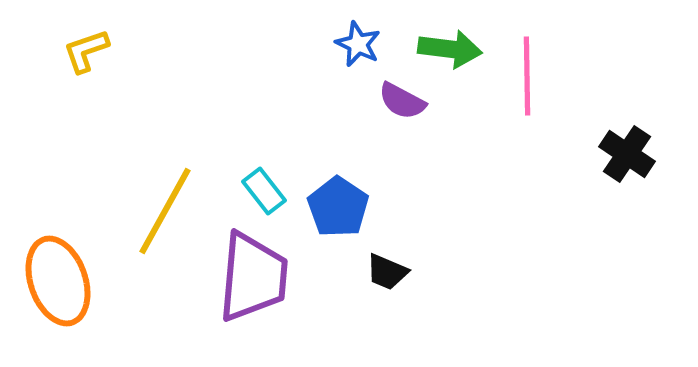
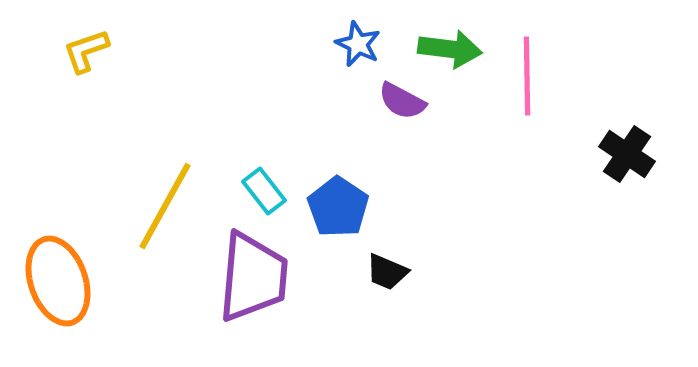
yellow line: moved 5 px up
